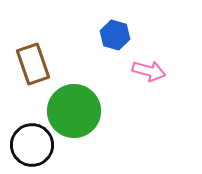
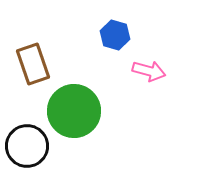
black circle: moved 5 px left, 1 px down
